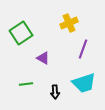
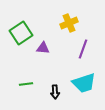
purple triangle: moved 10 px up; rotated 24 degrees counterclockwise
